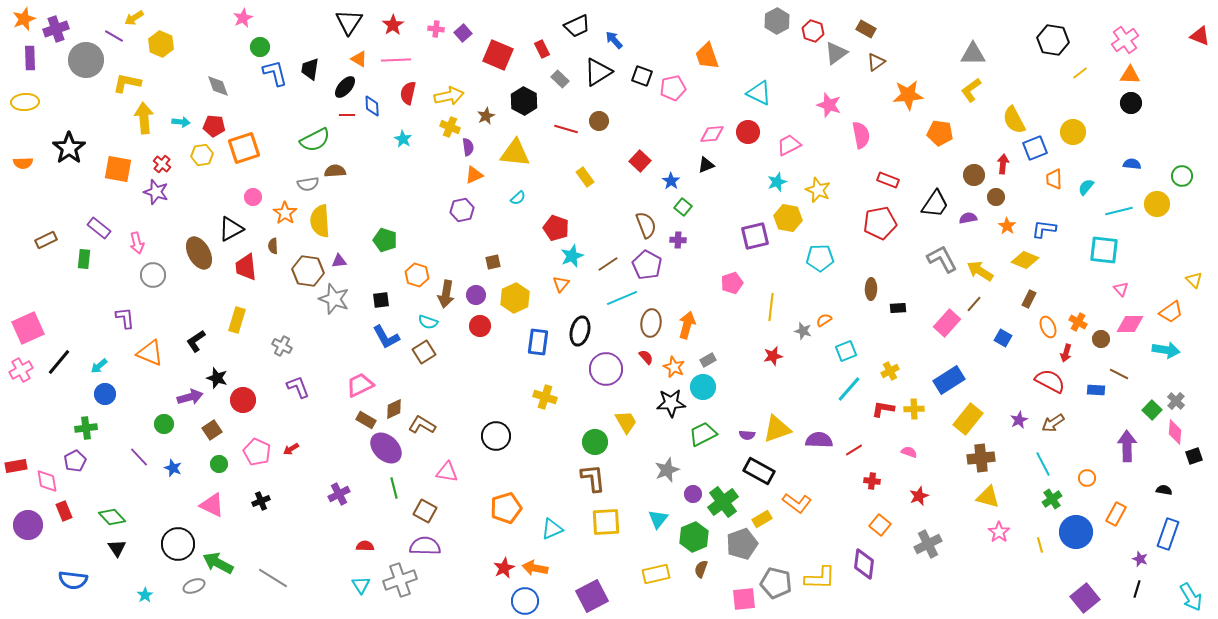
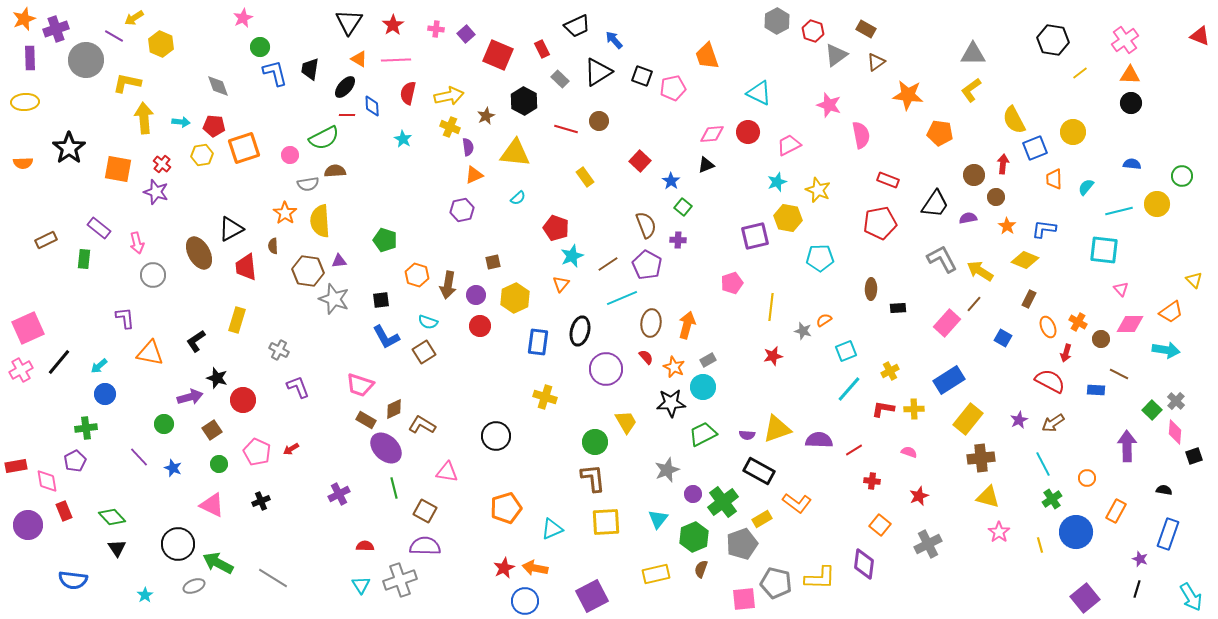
purple square at (463, 33): moved 3 px right, 1 px down
gray triangle at (836, 53): moved 2 px down
orange star at (908, 95): rotated 12 degrees clockwise
green semicircle at (315, 140): moved 9 px right, 2 px up
pink circle at (253, 197): moved 37 px right, 42 px up
brown arrow at (446, 294): moved 2 px right, 9 px up
gray cross at (282, 346): moved 3 px left, 4 px down
orange triangle at (150, 353): rotated 12 degrees counterclockwise
pink trapezoid at (360, 385): rotated 136 degrees counterclockwise
orange rectangle at (1116, 514): moved 3 px up
